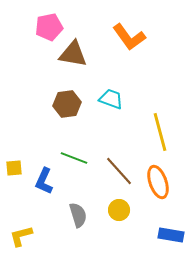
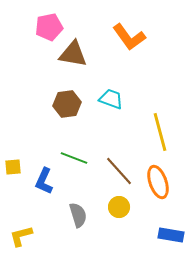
yellow square: moved 1 px left, 1 px up
yellow circle: moved 3 px up
